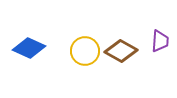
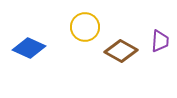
yellow circle: moved 24 px up
